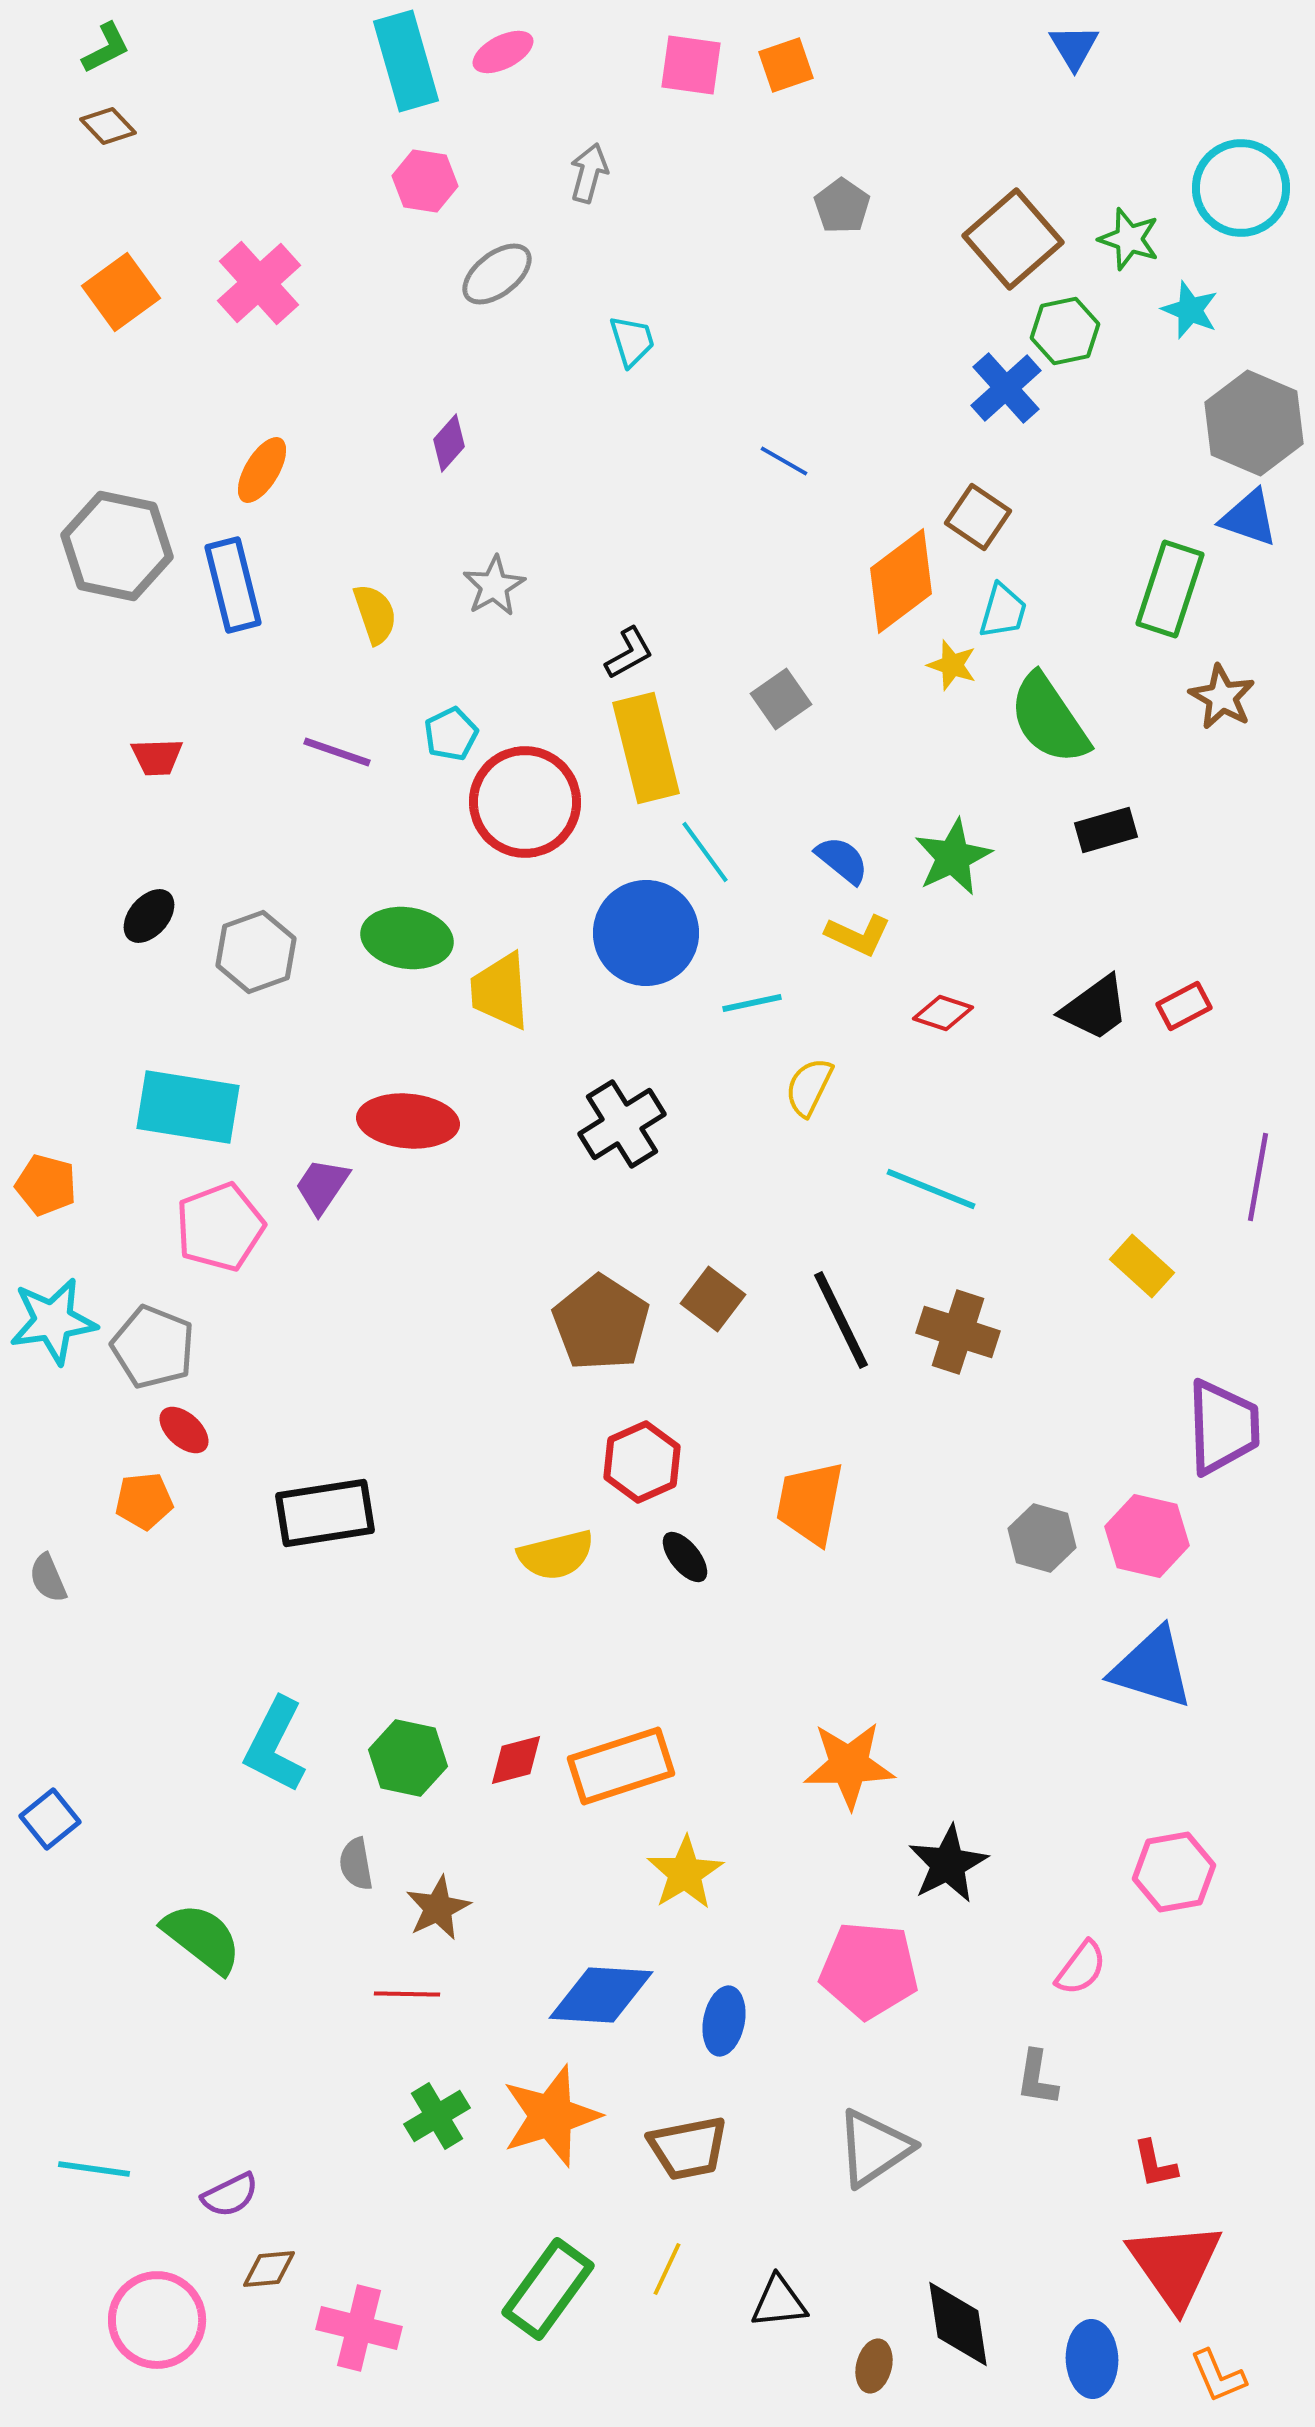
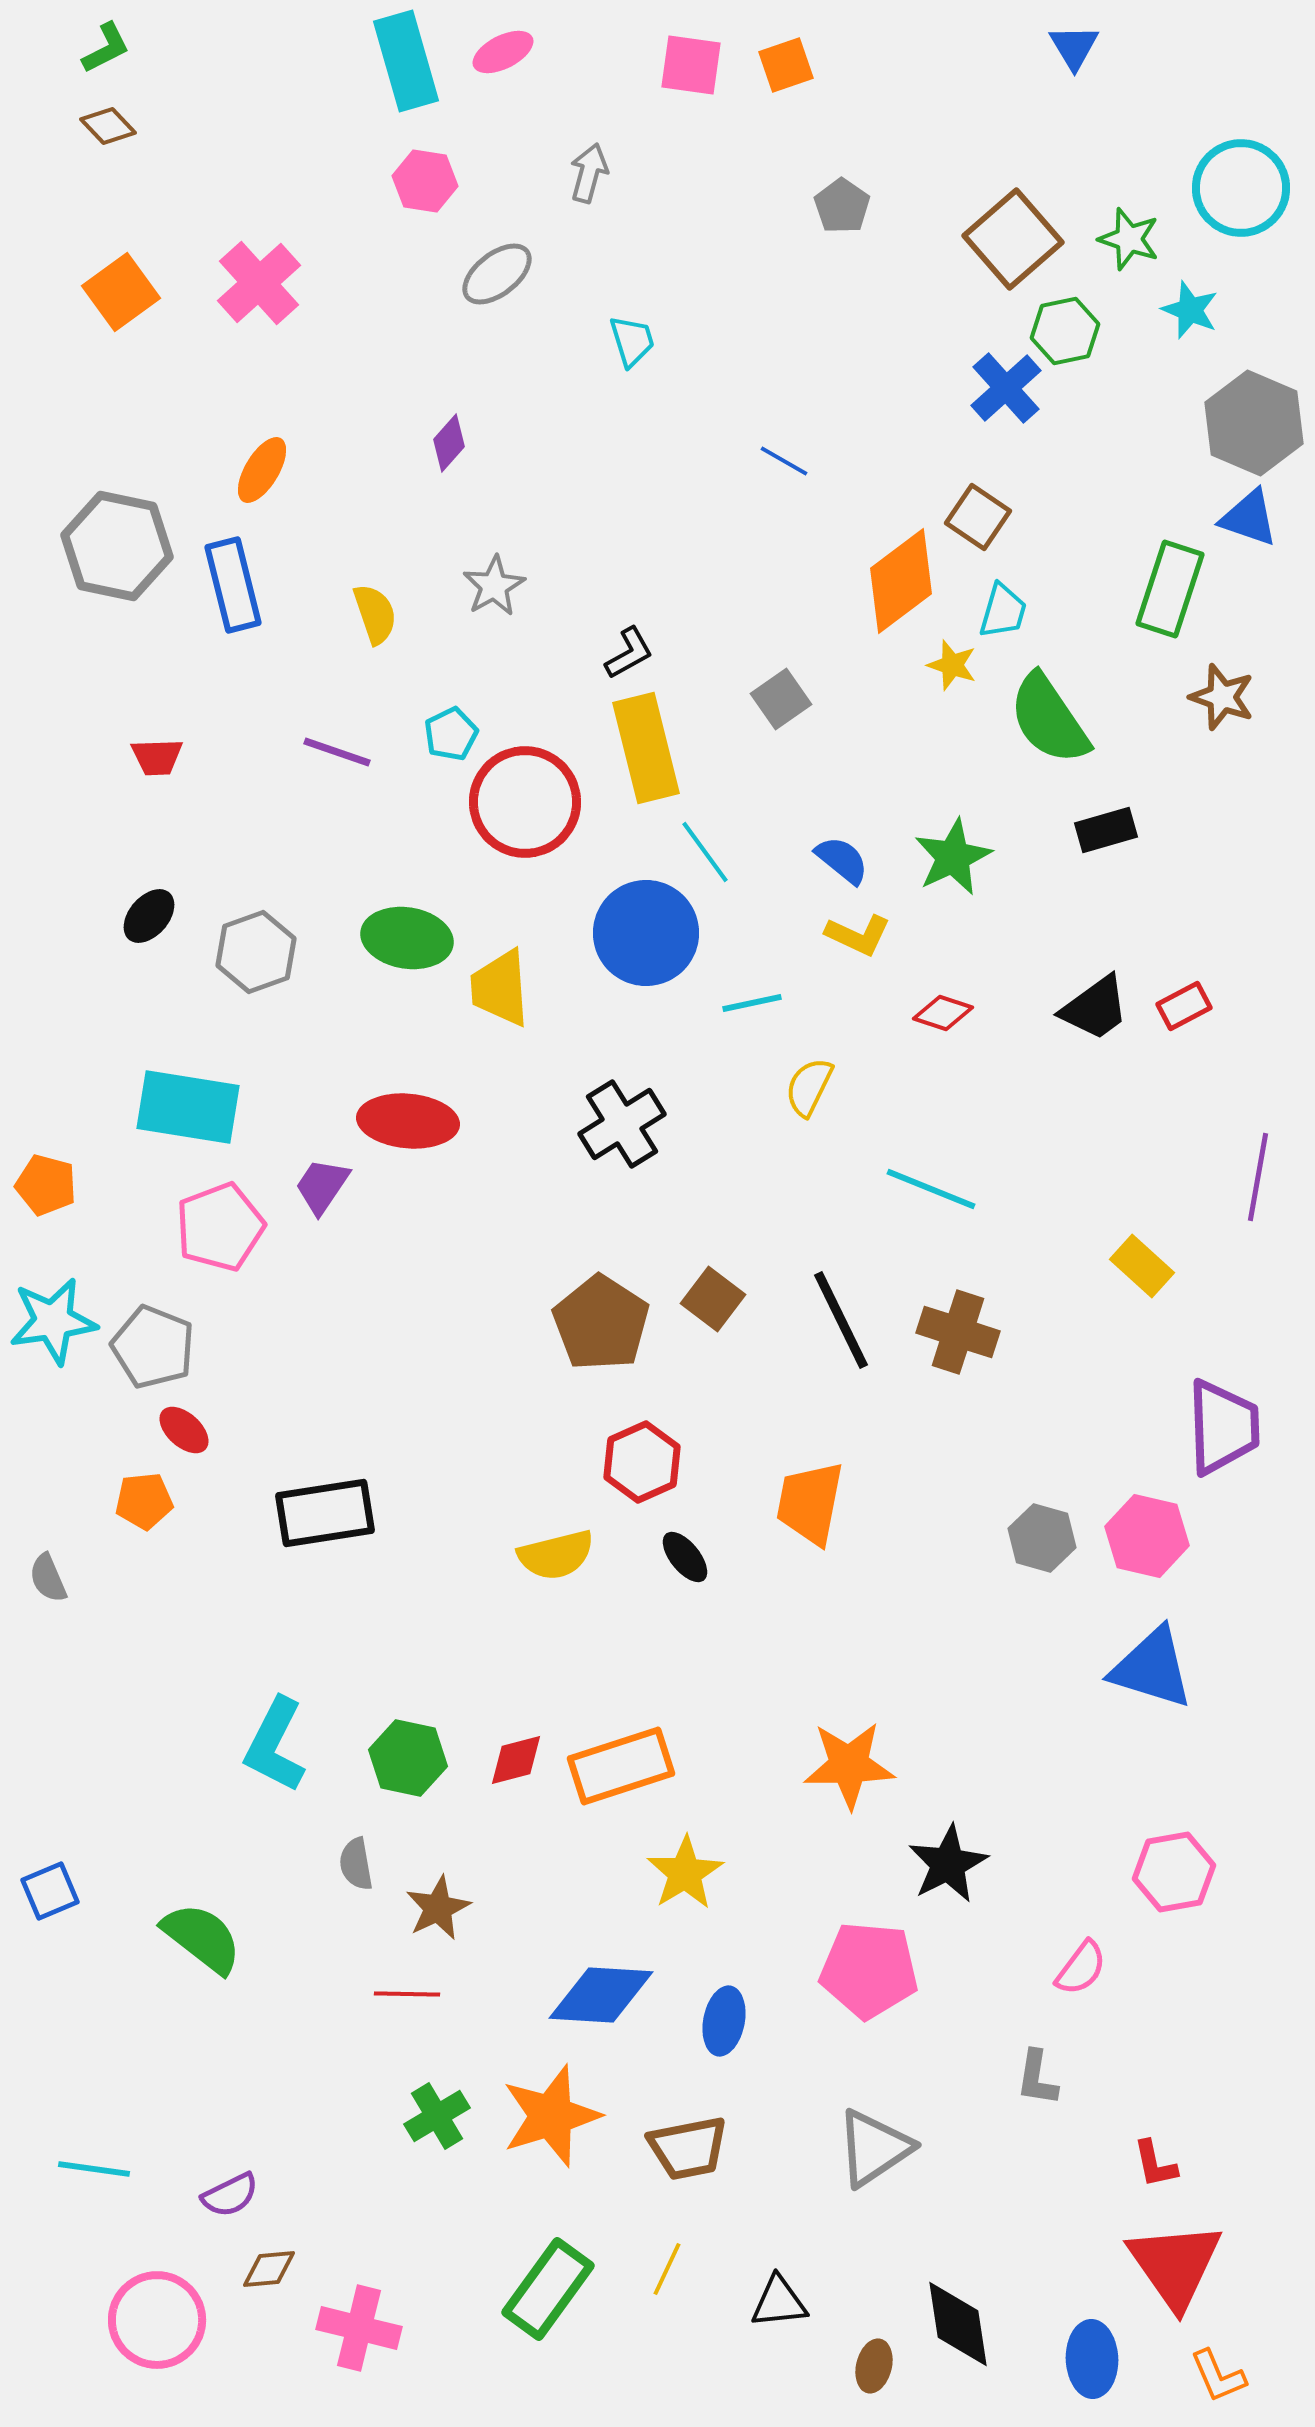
brown star at (1222, 697): rotated 10 degrees counterclockwise
yellow trapezoid at (500, 991): moved 3 px up
blue square at (50, 1819): moved 72 px down; rotated 16 degrees clockwise
